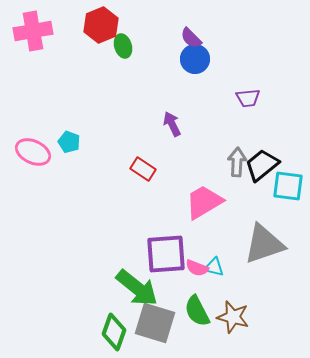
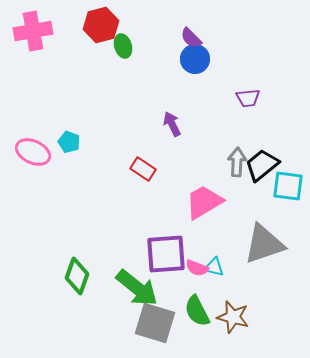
red hexagon: rotated 8 degrees clockwise
green diamond: moved 37 px left, 56 px up
